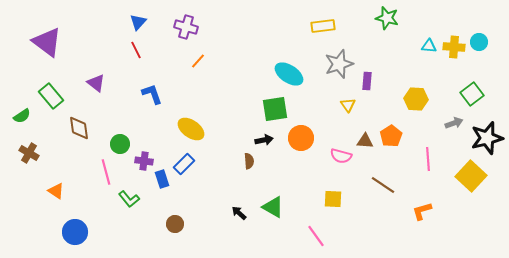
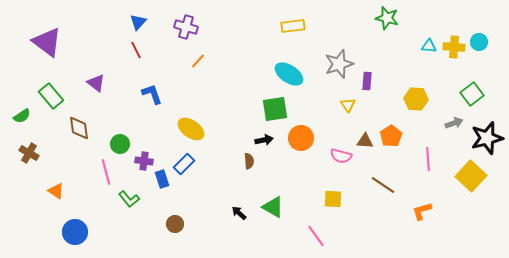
yellow rectangle at (323, 26): moved 30 px left
